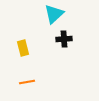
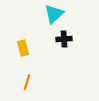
orange line: rotated 63 degrees counterclockwise
